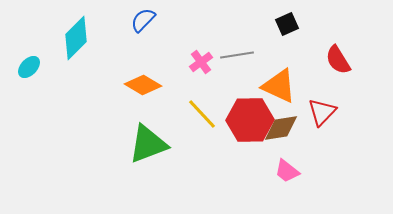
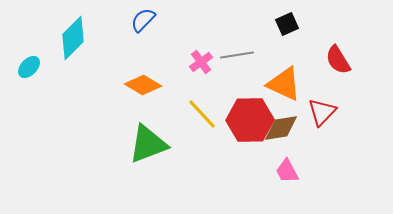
cyan diamond: moved 3 px left
orange triangle: moved 5 px right, 2 px up
pink trapezoid: rotated 24 degrees clockwise
